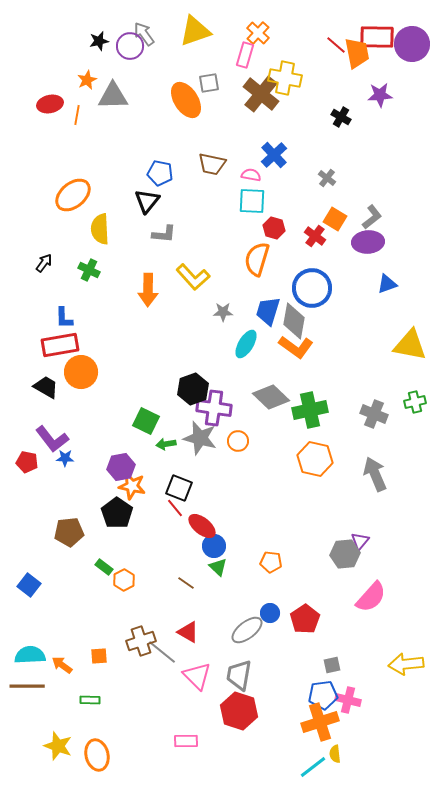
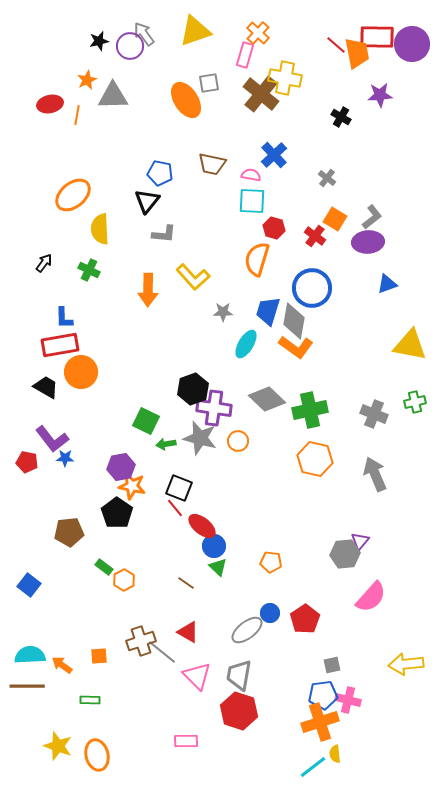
gray diamond at (271, 397): moved 4 px left, 2 px down
